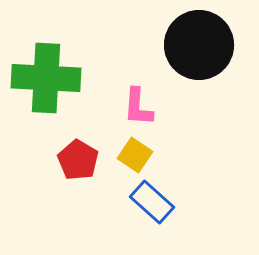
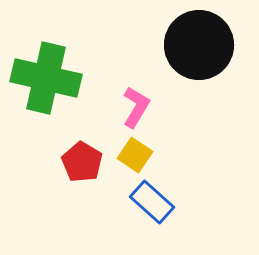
green cross: rotated 10 degrees clockwise
pink L-shape: moved 2 px left; rotated 153 degrees counterclockwise
red pentagon: moved 4 px right, 2 px down
